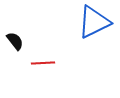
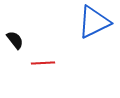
black semicircle: moved 1 px up
